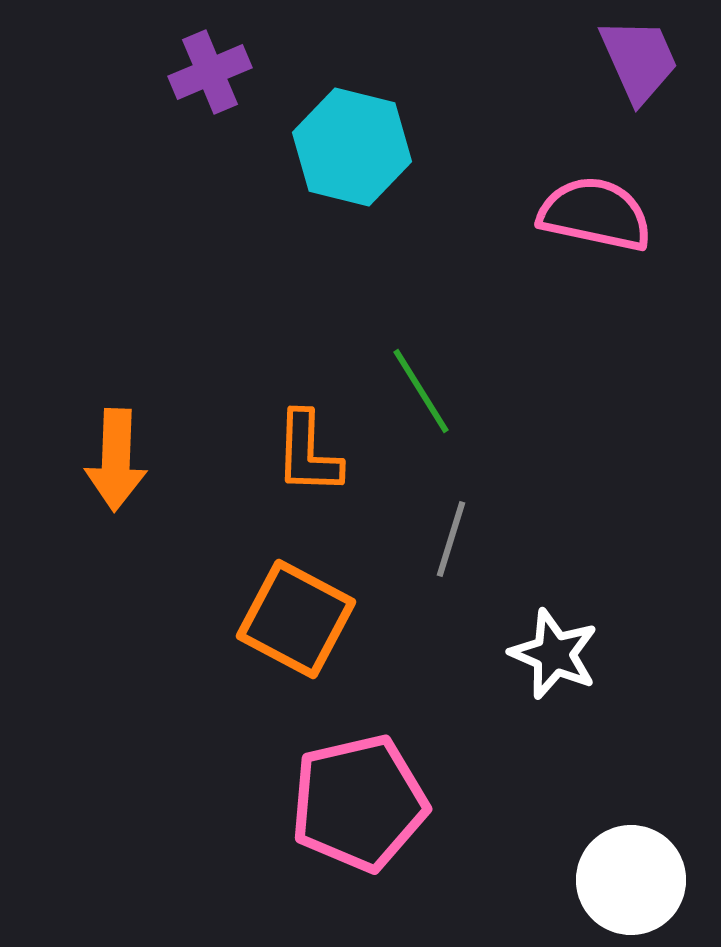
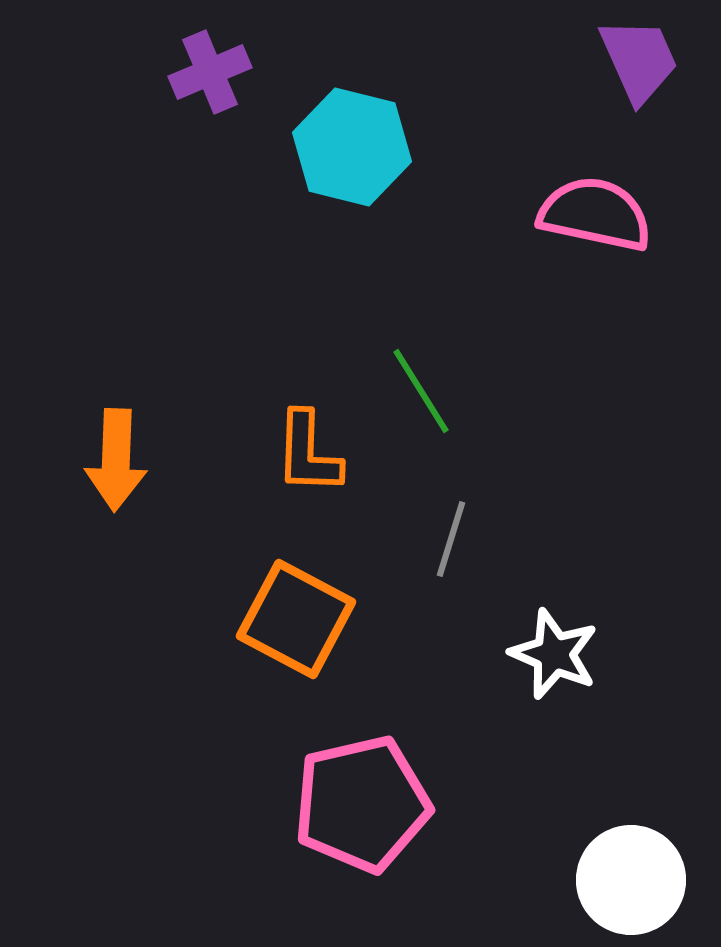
pink pentagon: moved 3 px right, 1 px down
